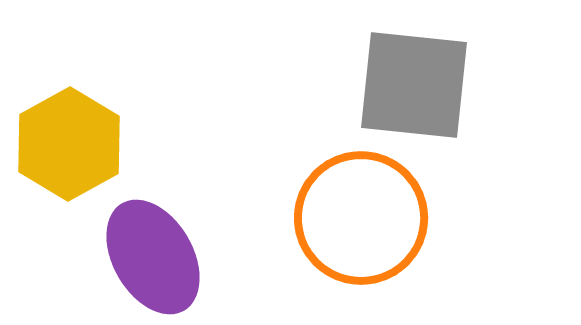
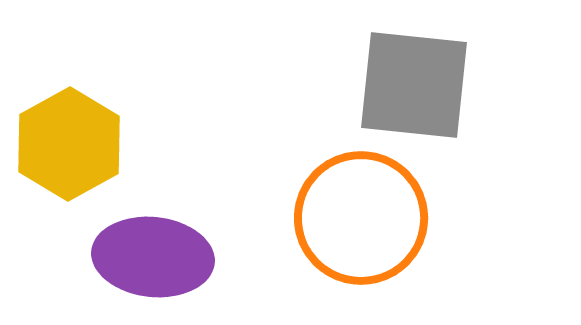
purple ellipse: rotated 54 degrees counterclockwise
